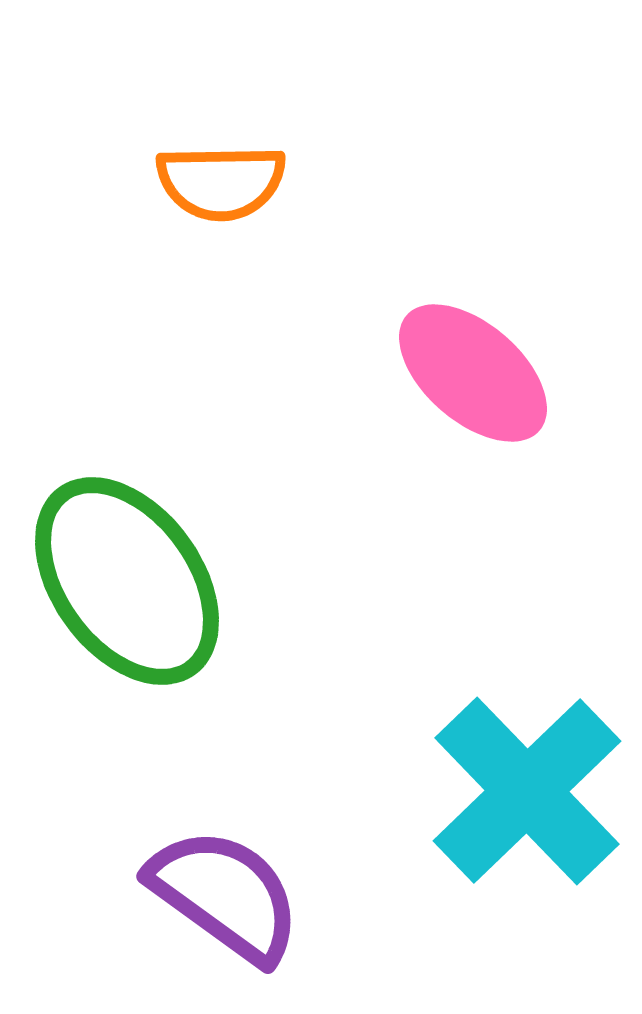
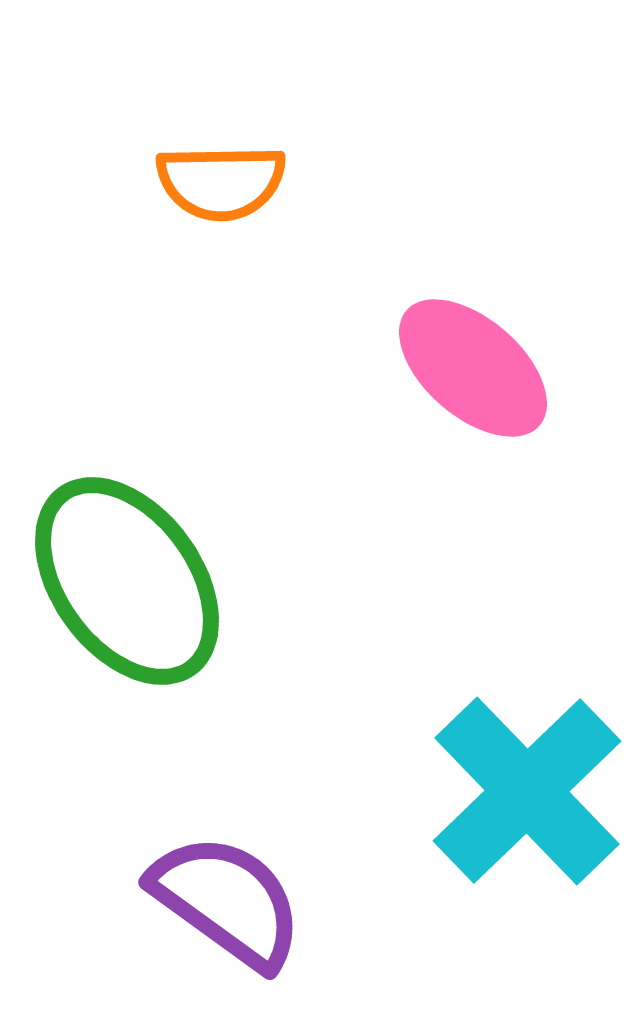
pink ellipse: moved 5 px up
purple semicircle: moved 2 px right, 6 px down
